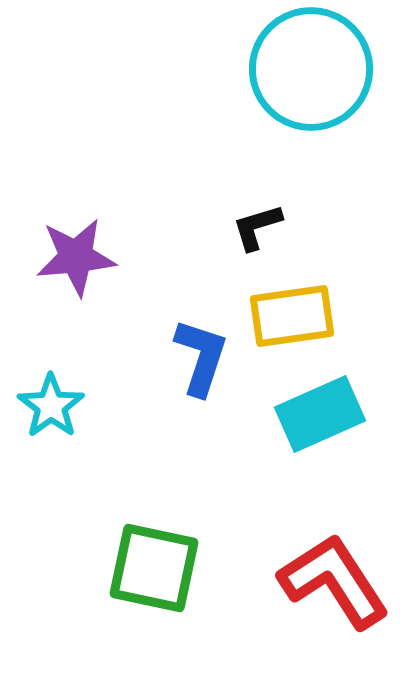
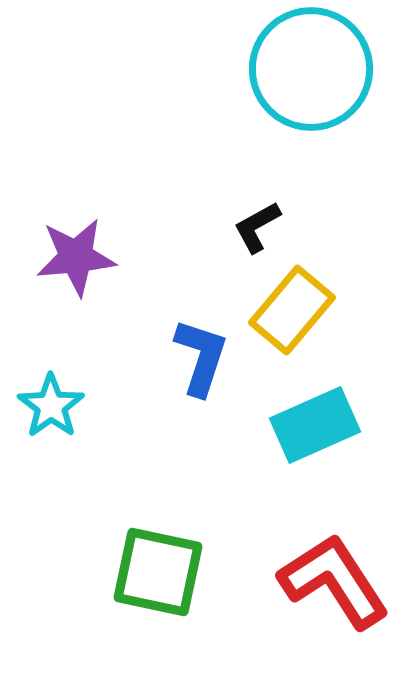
black L-shape: rotated 12 degrees counterclockwise
yellow rectangle: moved 6 px up; rotated 42 degrees counterclockwise
cyan rectangle: moved 5 px left, 11 px down
green square: moved 4 px right, 4 px down
